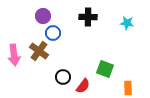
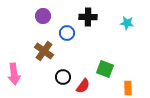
blue circle: moved 14 px right
brown cross: moved 5 px right
pink arrow: moved 19 px down
